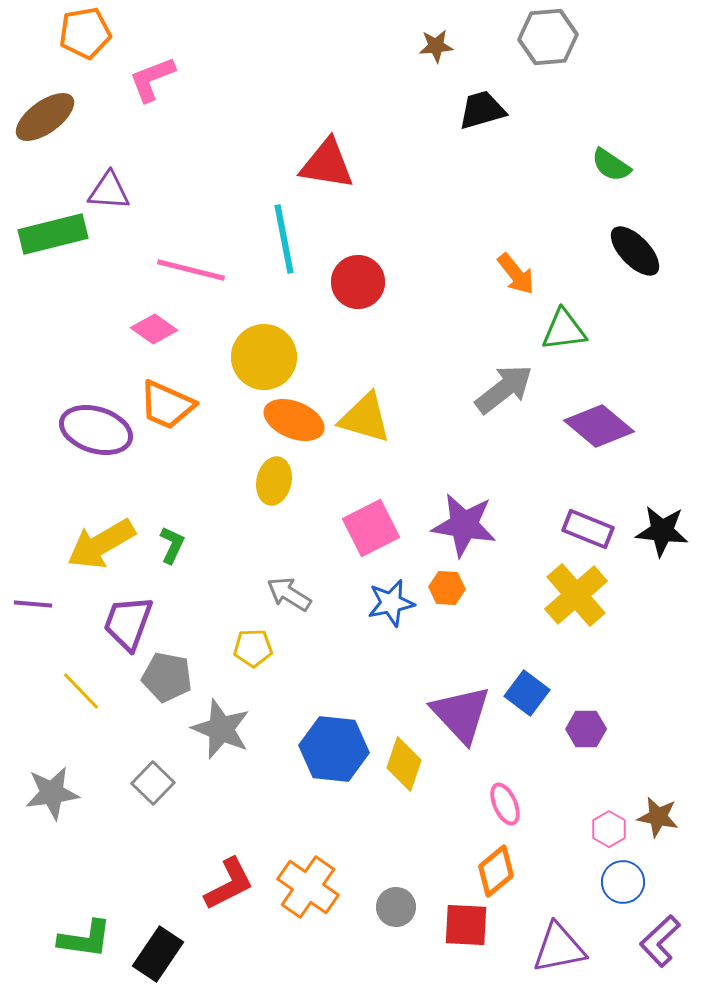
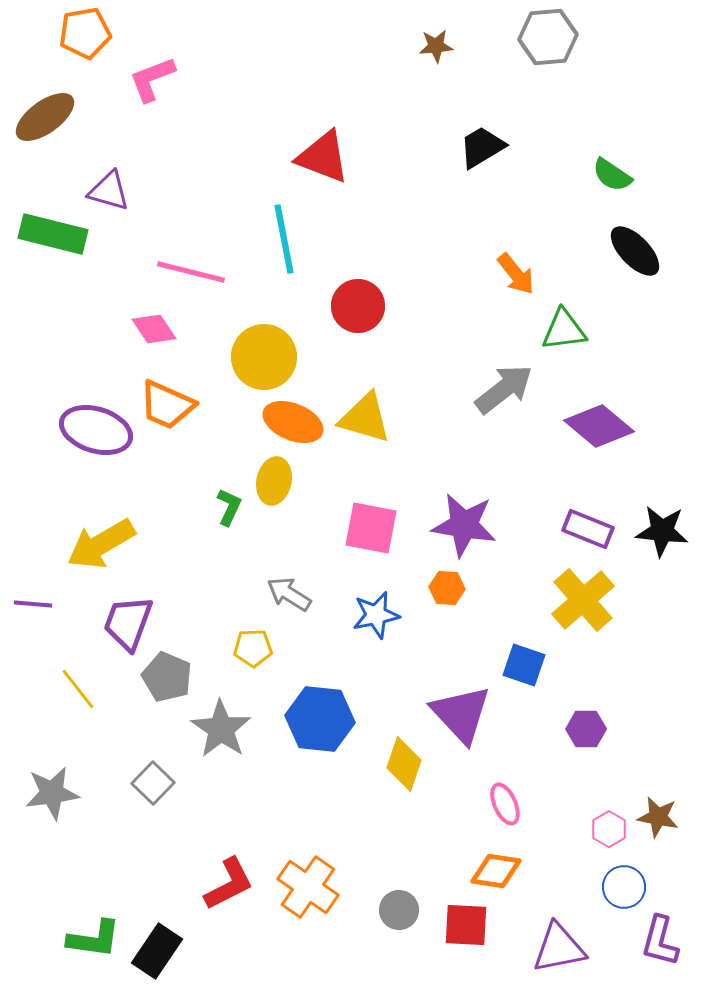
black trapezoid at (482, 110): moved 37 px down; rotated 15 degrees counterclockwise
red triangle at (327, 164): moved 4 px left, 7 px up; rotated 12 degrees clockwise
green semicircle at (611, 165): moved 1 px right, 10 px down
purple triangle at (109, 191): rotated 12 degrees clockwise
green rectangle at (53, 234): rotated 28 degrees clockwise
pink line at (191, 270): moved 2 px down
red circle at (358, 282): moved 24 px down
pink diamond at (154, 329): rotated 21 degrees clockwise
orange ellipse at (294, 420): moved 1 px left, 2 px down
pink square at (371, 528): rotated 38 degrees clockwise
green L-shape at (172, 545): moved 57 px right, 38 px up
yellow cross at (576, 595): moved 7 px right, 5 px down
blue star at (391, 603): moved 15 px left, 12 px down
gray pentagon at (167, 677): rotated 12 degrees clockwise
yellow line at (81, 691): moved 3 px left, 2 px up; rotated 6 degrees clockwise
blue square at (527, 693): moved 3 px left, 28 px up; rotated 18 degrees counterclockwise
gray star at (221, 729): rotated 12 degrees clockwise
blue hexagon at (334, 749): moved 14 px left, 30 px up
orange diamond at (496, 871): rotated 48 degrees clockwise
blue circle at (623, 882): moved 1 px right, 5 px down
gray circle at (396, 907): moved 3 px right, 3 px down
green L-shape at (85, 939): moved 9 px right
purple L-shape at (660, 941): rotated 32 degrees counterclockwise
black rectangle at (158, 954): moved 1 px left, 3 px up
